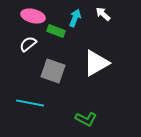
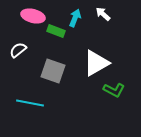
white semicircle: moved 10 px left, 6 px down
green L-shape: moved 28 px right, 29 px up
